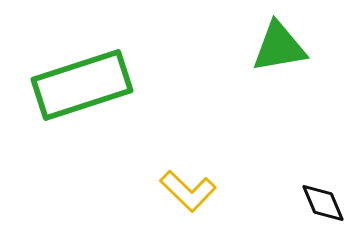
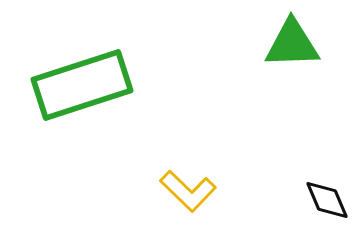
green triangle: moved 13 px right, 3 px up; rotated 8 degrees clockwise
black diamond: moved 4 px right, 3 px up
